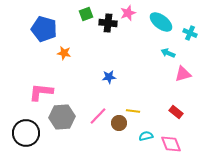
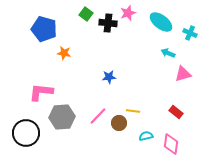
green square: rotated 32 degrees counterclockwise
pink diamond: rotated 30 degrees clockwise
